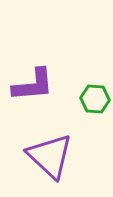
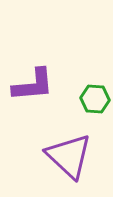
purple triangle: moved 19 px right
